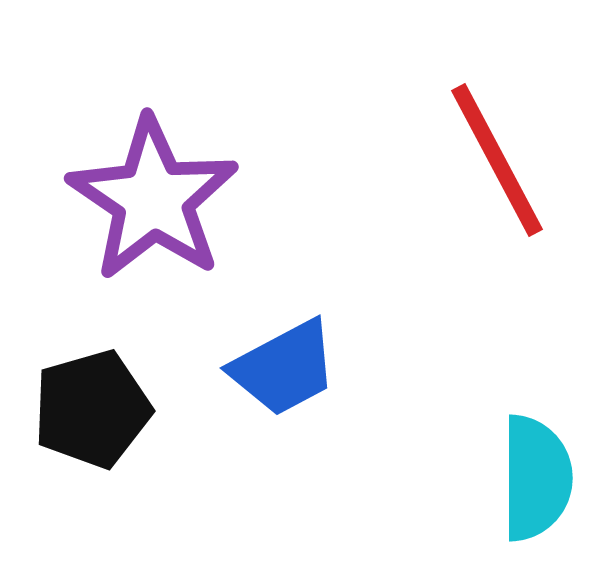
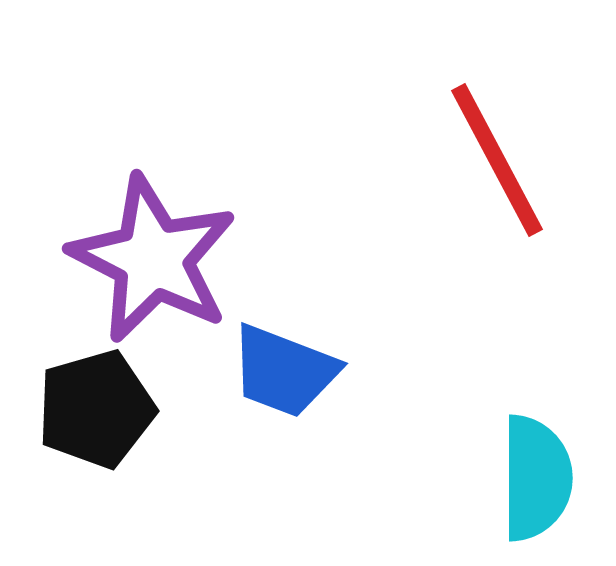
purple star: moved 60 px down; rotated 7 degrees counterclockwise
blue trapezoid: moved 3 px down; rotated 49 degrees clockwise
black pentagon: moved 4 px right
